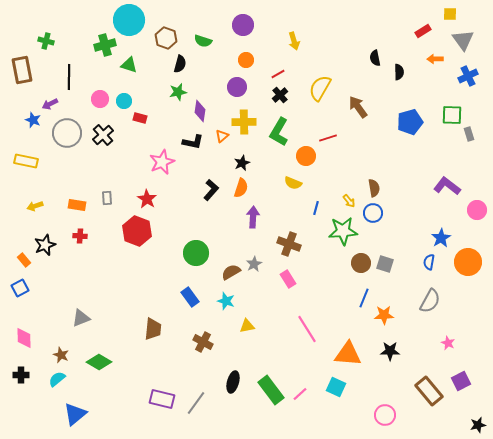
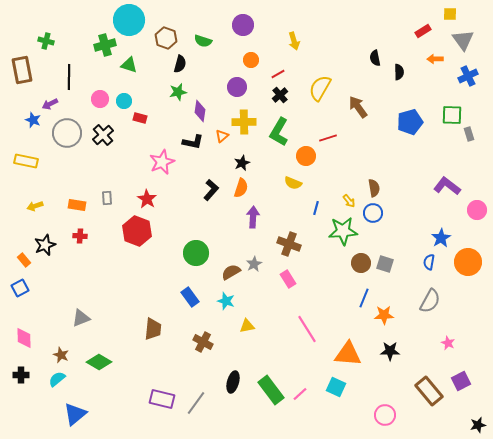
orange circle at (246, 60): moved 5 px right
